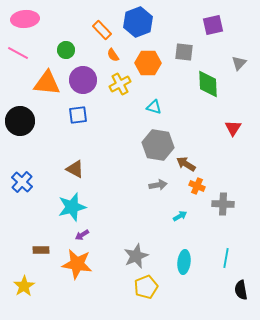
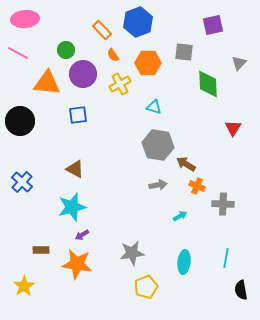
purple circle: moved 6 px up
gray star: moved 4 px left, 3 px up; rotated 15 degrees clockwise
